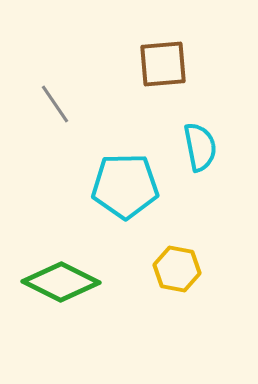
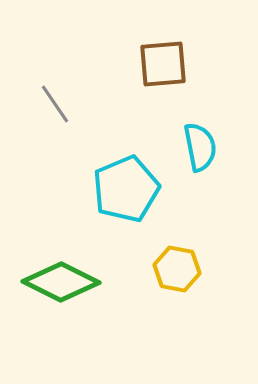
cyan pentagon: moved 1 px right, 3 px down; rotated 22 degrees counterclockwise
